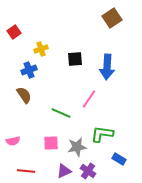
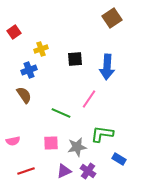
red line: rotated 24 degrees counterclockwise
